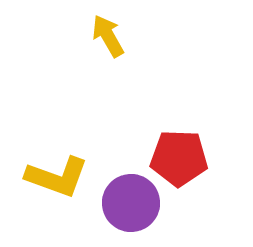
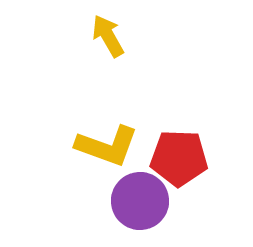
yellow L-shape: moved 50 px right, 31 px up
purple circle: moved 9 px right, 2 px up
